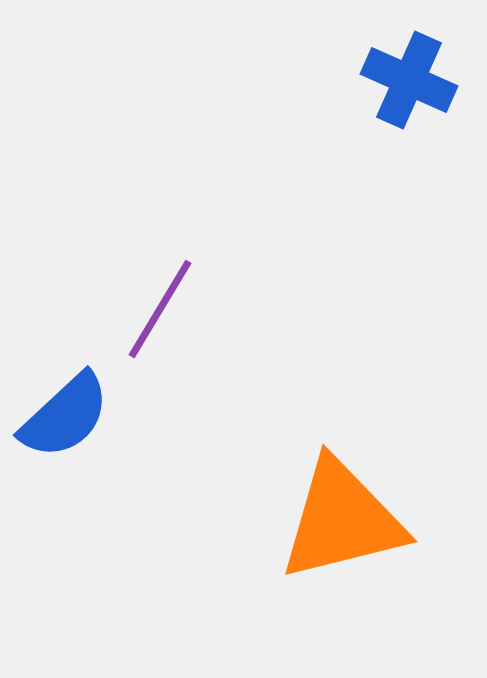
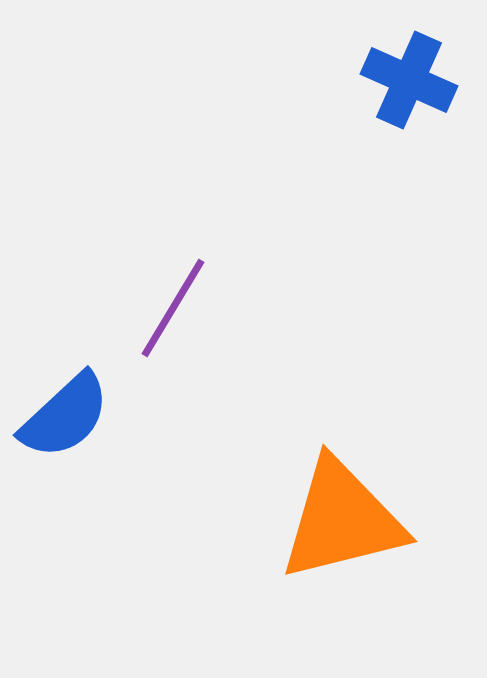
purple line: moved 13 px right, 1 px up
